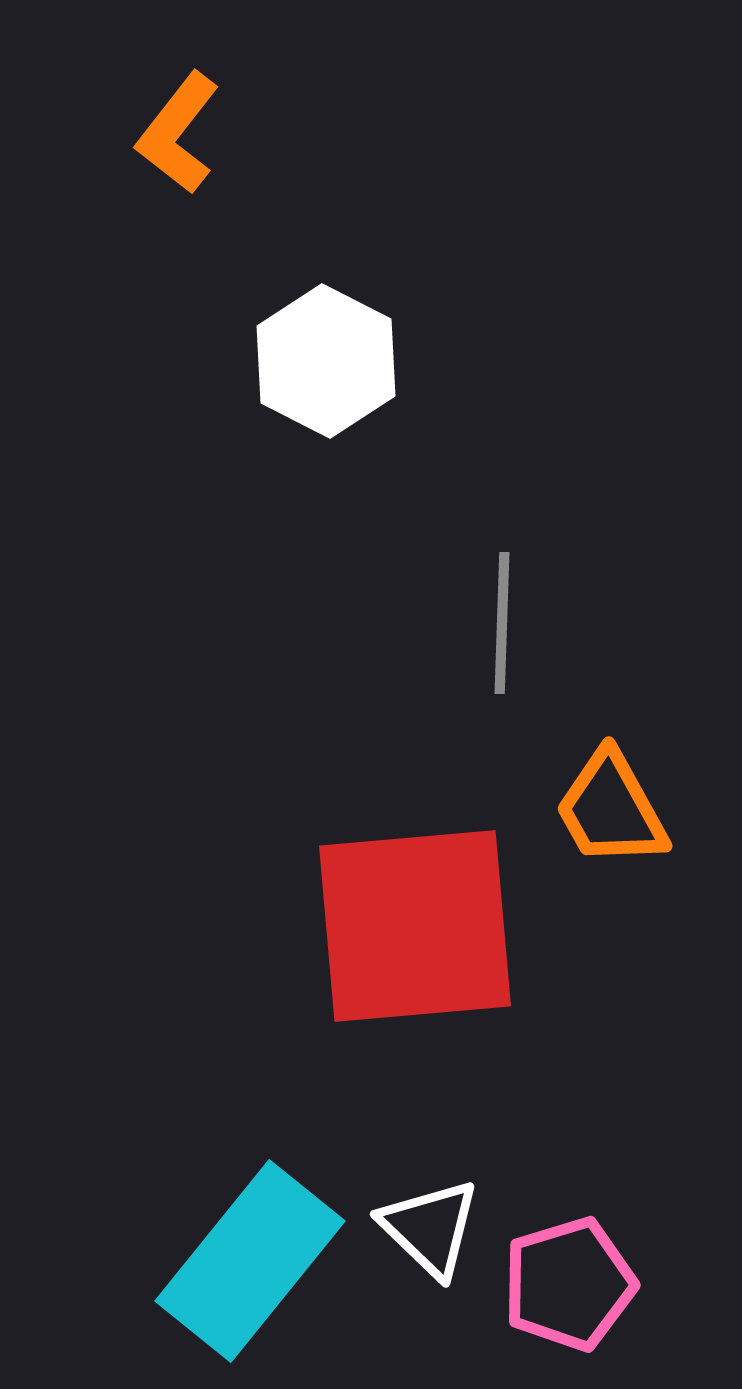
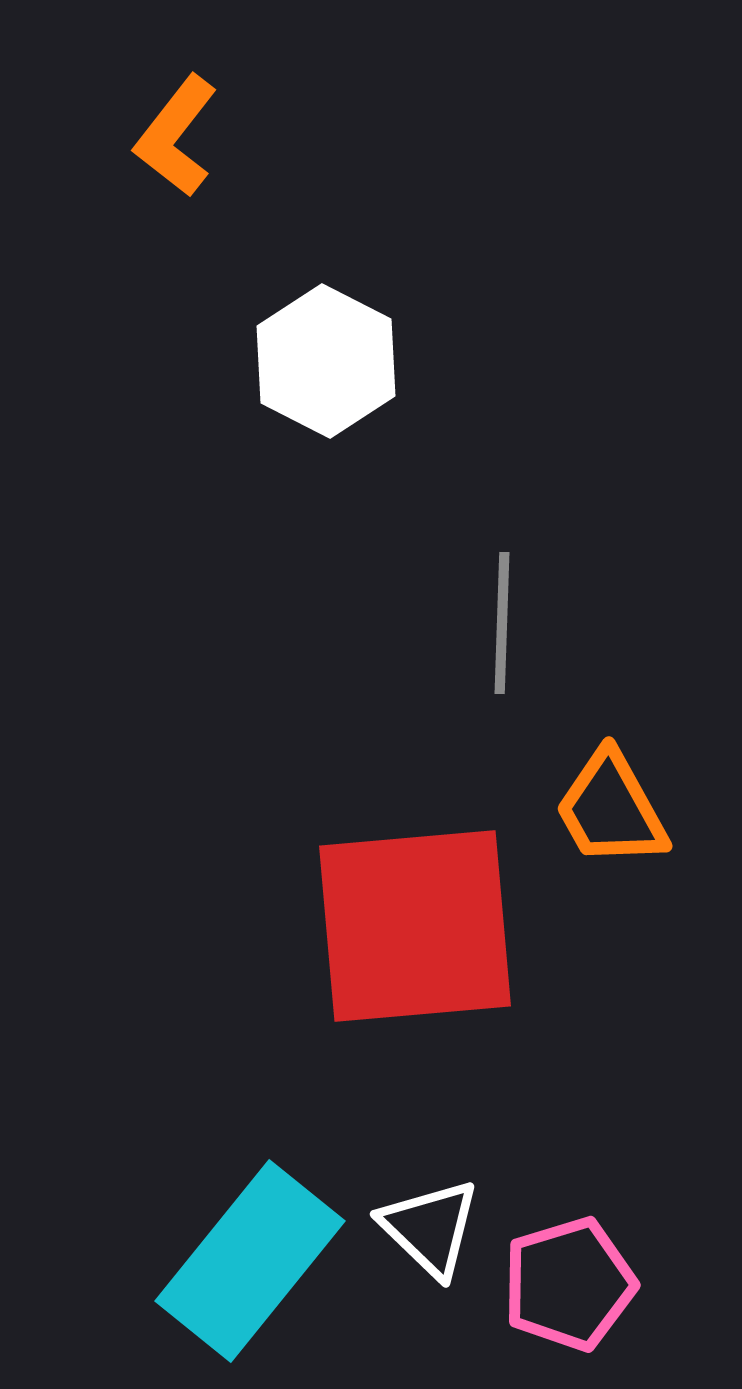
orange L-shape: moved 2 px left, 3 px down
